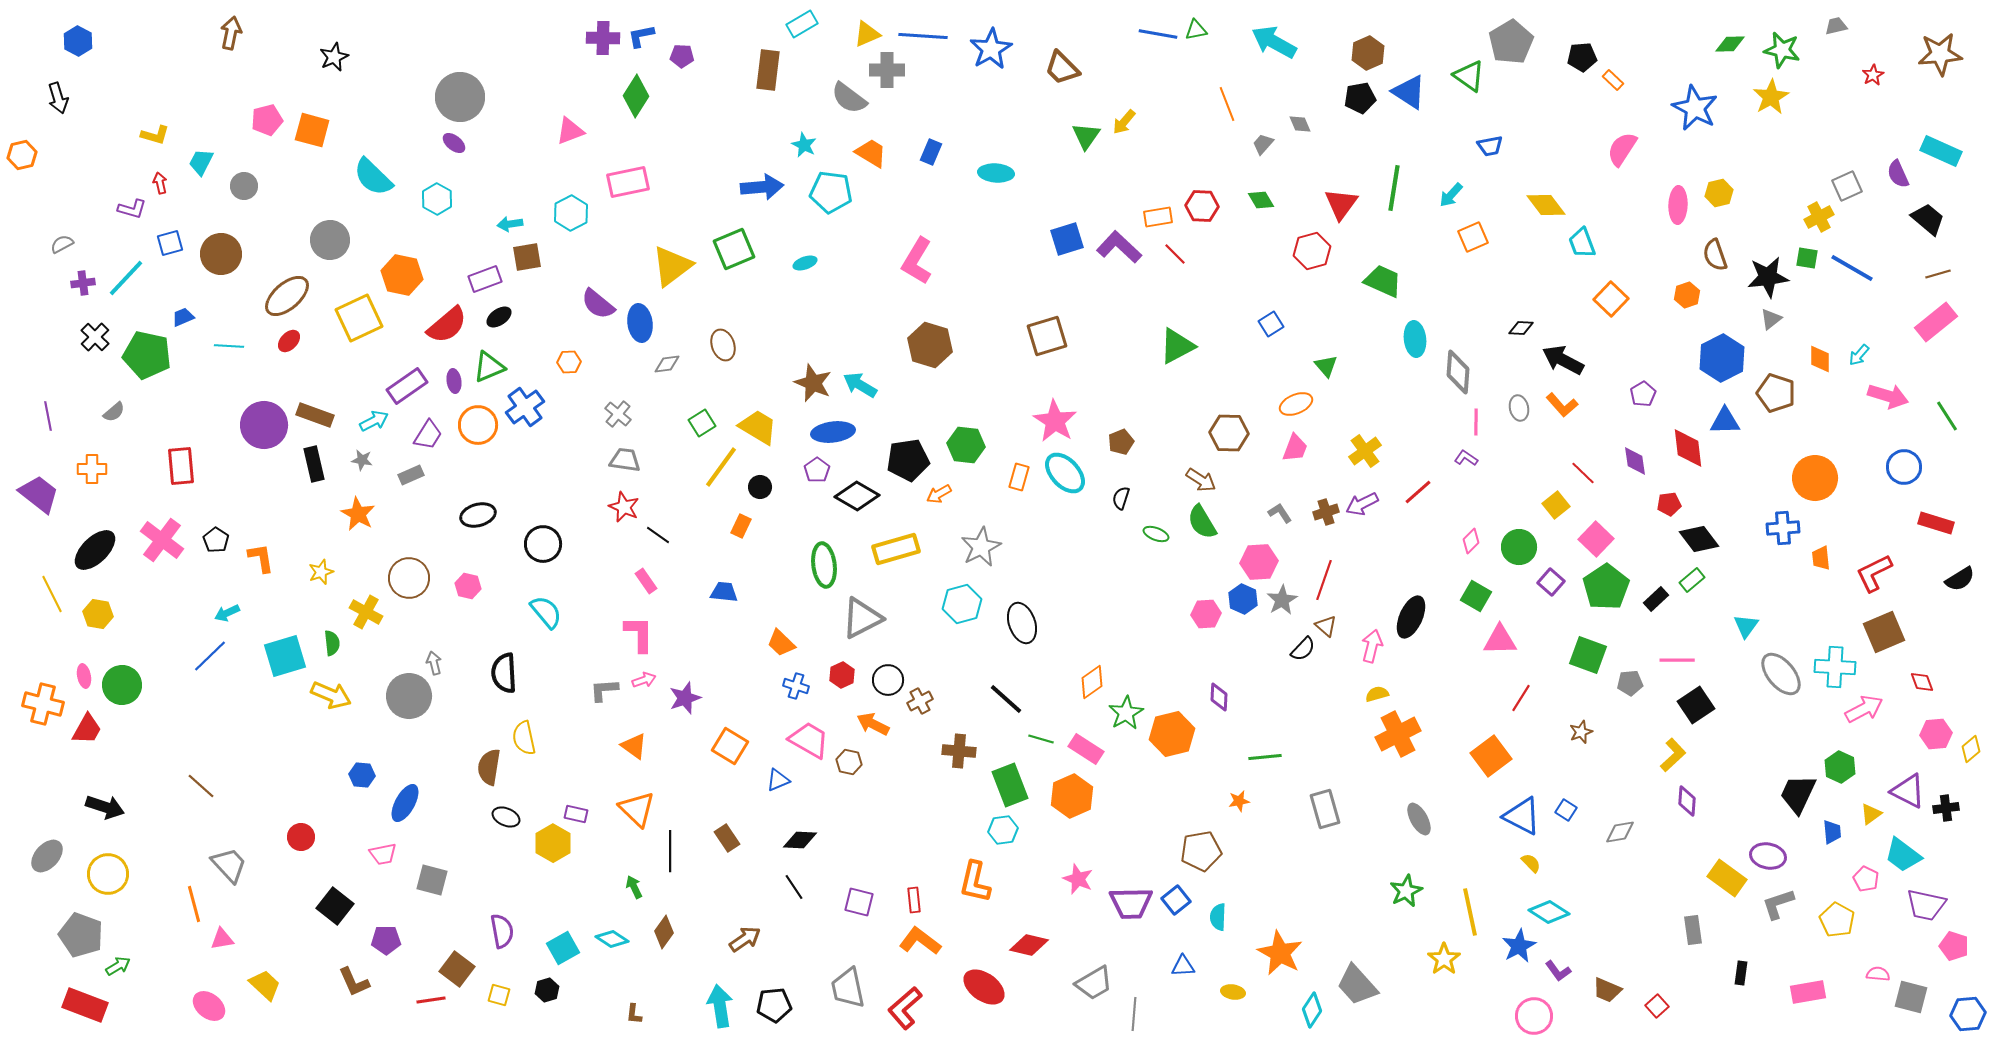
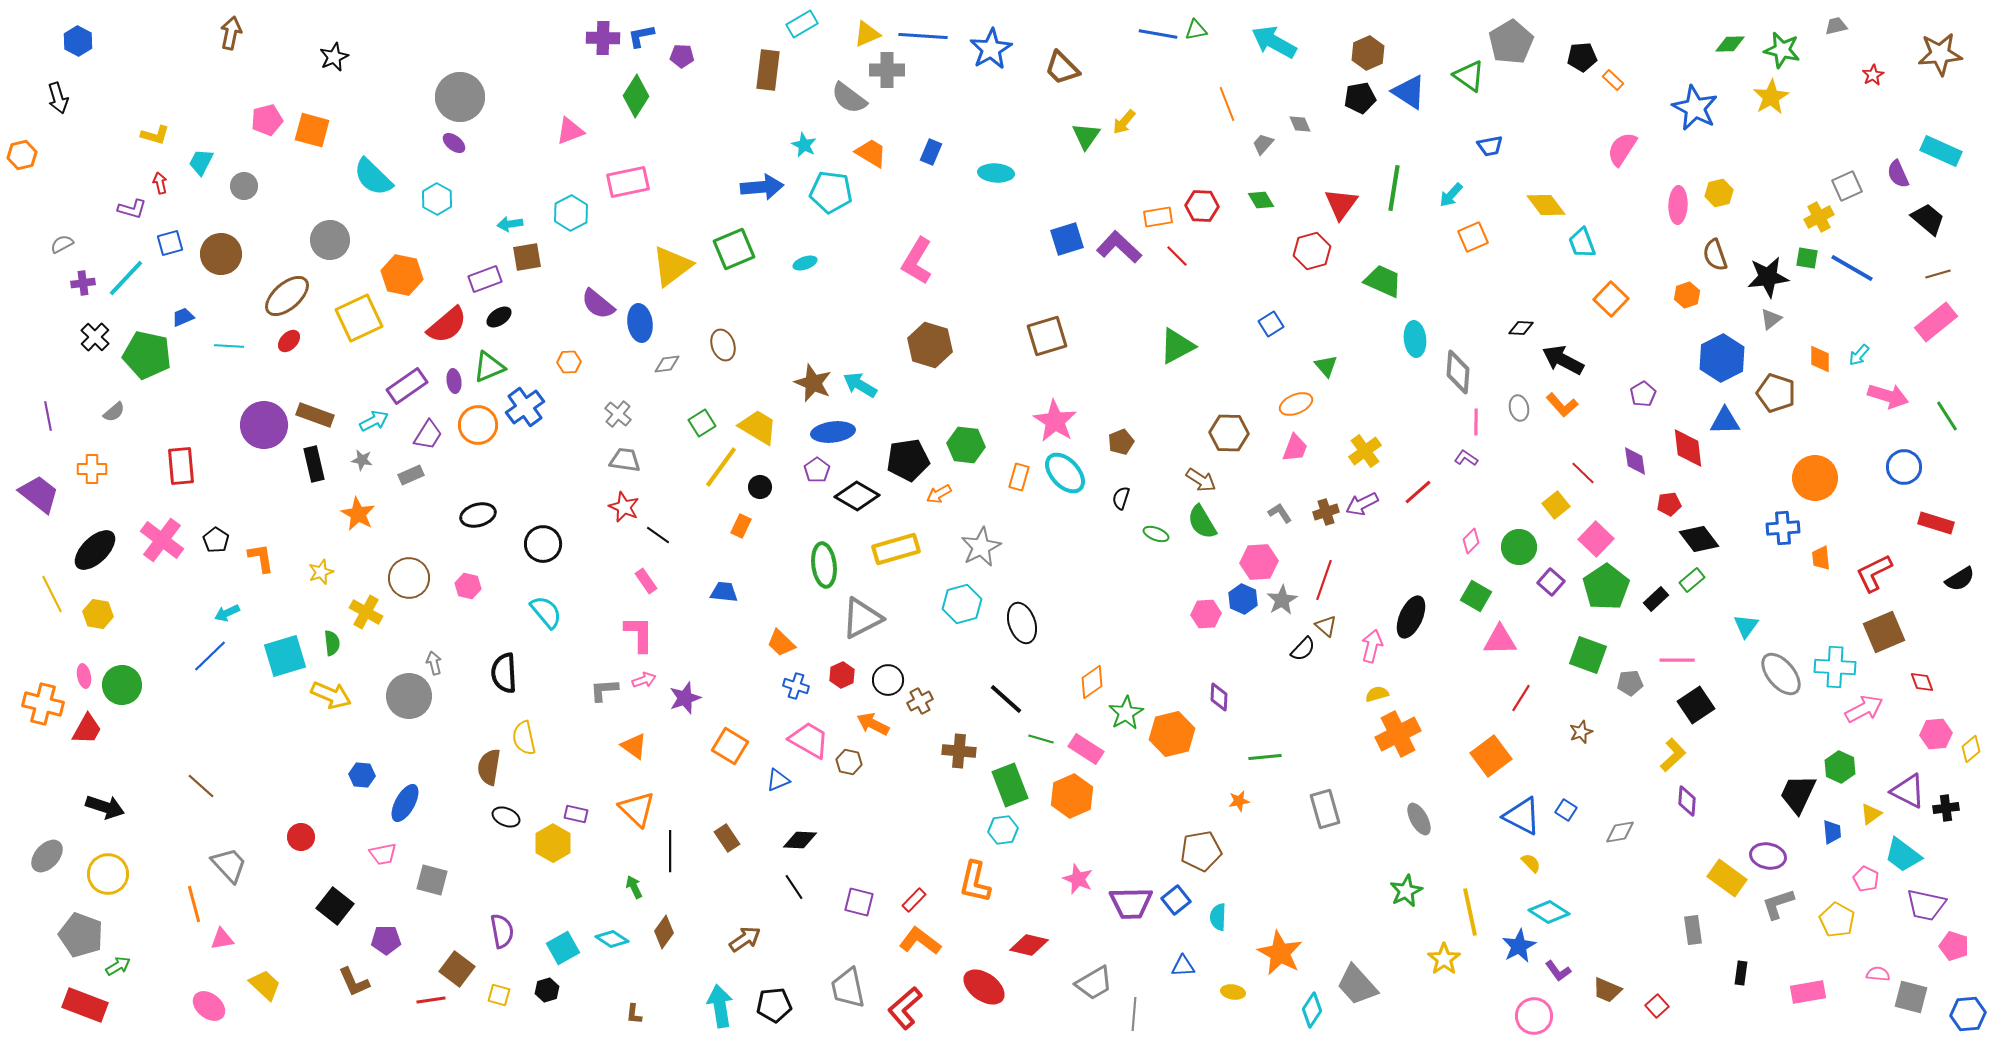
red line at (1175, 254): moved 2 px right, 2 px down
red rectangle at (914, 900): rotated 50 degrees clockwise
